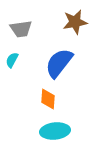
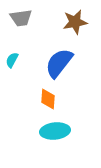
gray trapezoid: moved 11 px up
